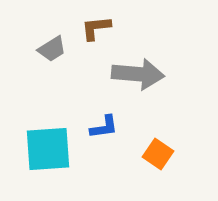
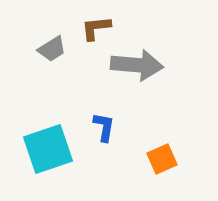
gray arrow: moved 1 px left, 9 px up
blue L-shape: rotated 72 degrees counterclockwise
cyan square: rotated 15 degrees counterclockwise
orange square: moved 4 px right, 5 px down; rotated 32 degrees clockwise
